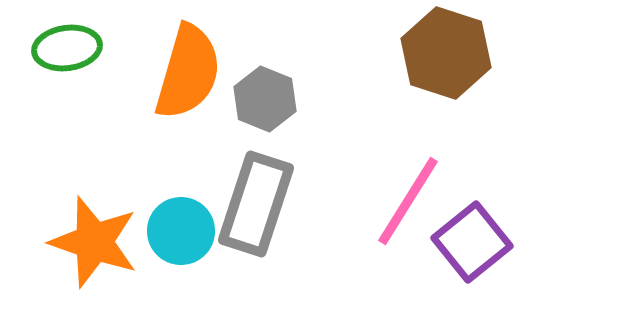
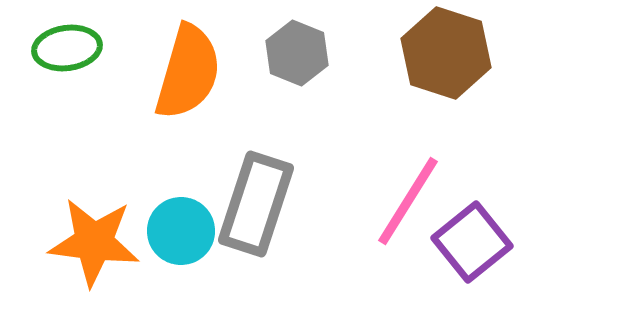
gray hexagon: moved 32 px right, 46 px up
orange star: rotated 12 degrees counterclockwise
